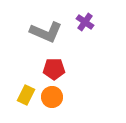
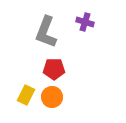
purple cross: rotated 18 degrees counterclockwise
gray L-shape: rotated 88 degrees clockwise
